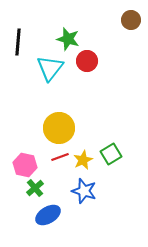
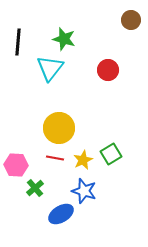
green star: moved 4 px left
red circle: moved 21 px right, 9 px down
red line: moved 5 px left, 1 px down; rotated 30 degrees clockwise
pink hexagon: moved 9 px left; rotated 10 degrees counterclockwise
blue ellipse: moved 13 px right, 1 px up
